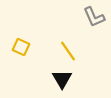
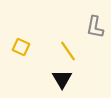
gray L-shape: moved 1 px right, 10 px down; rotated 35 degrees clockwise
